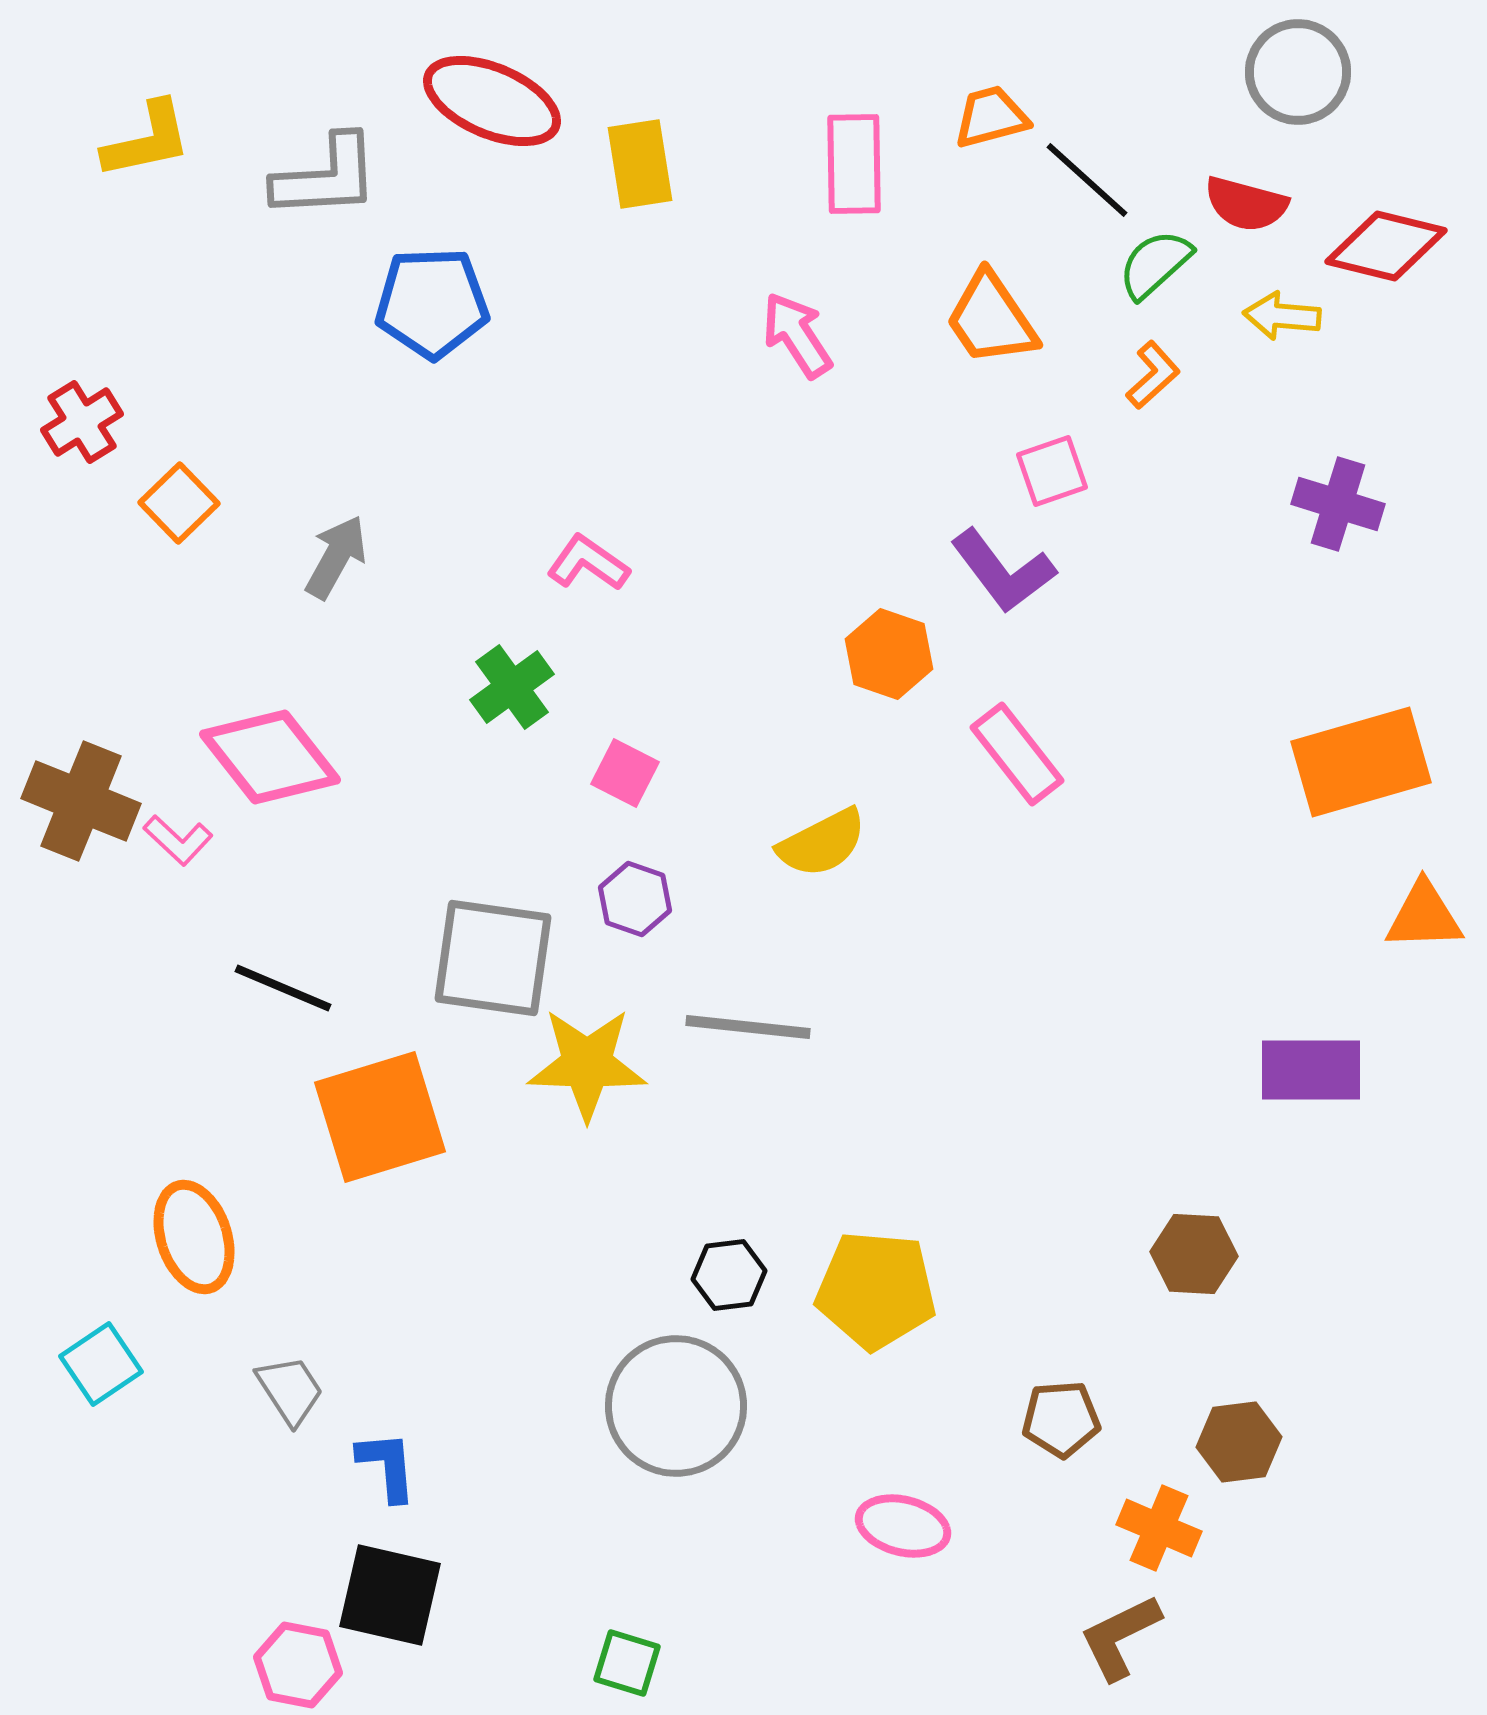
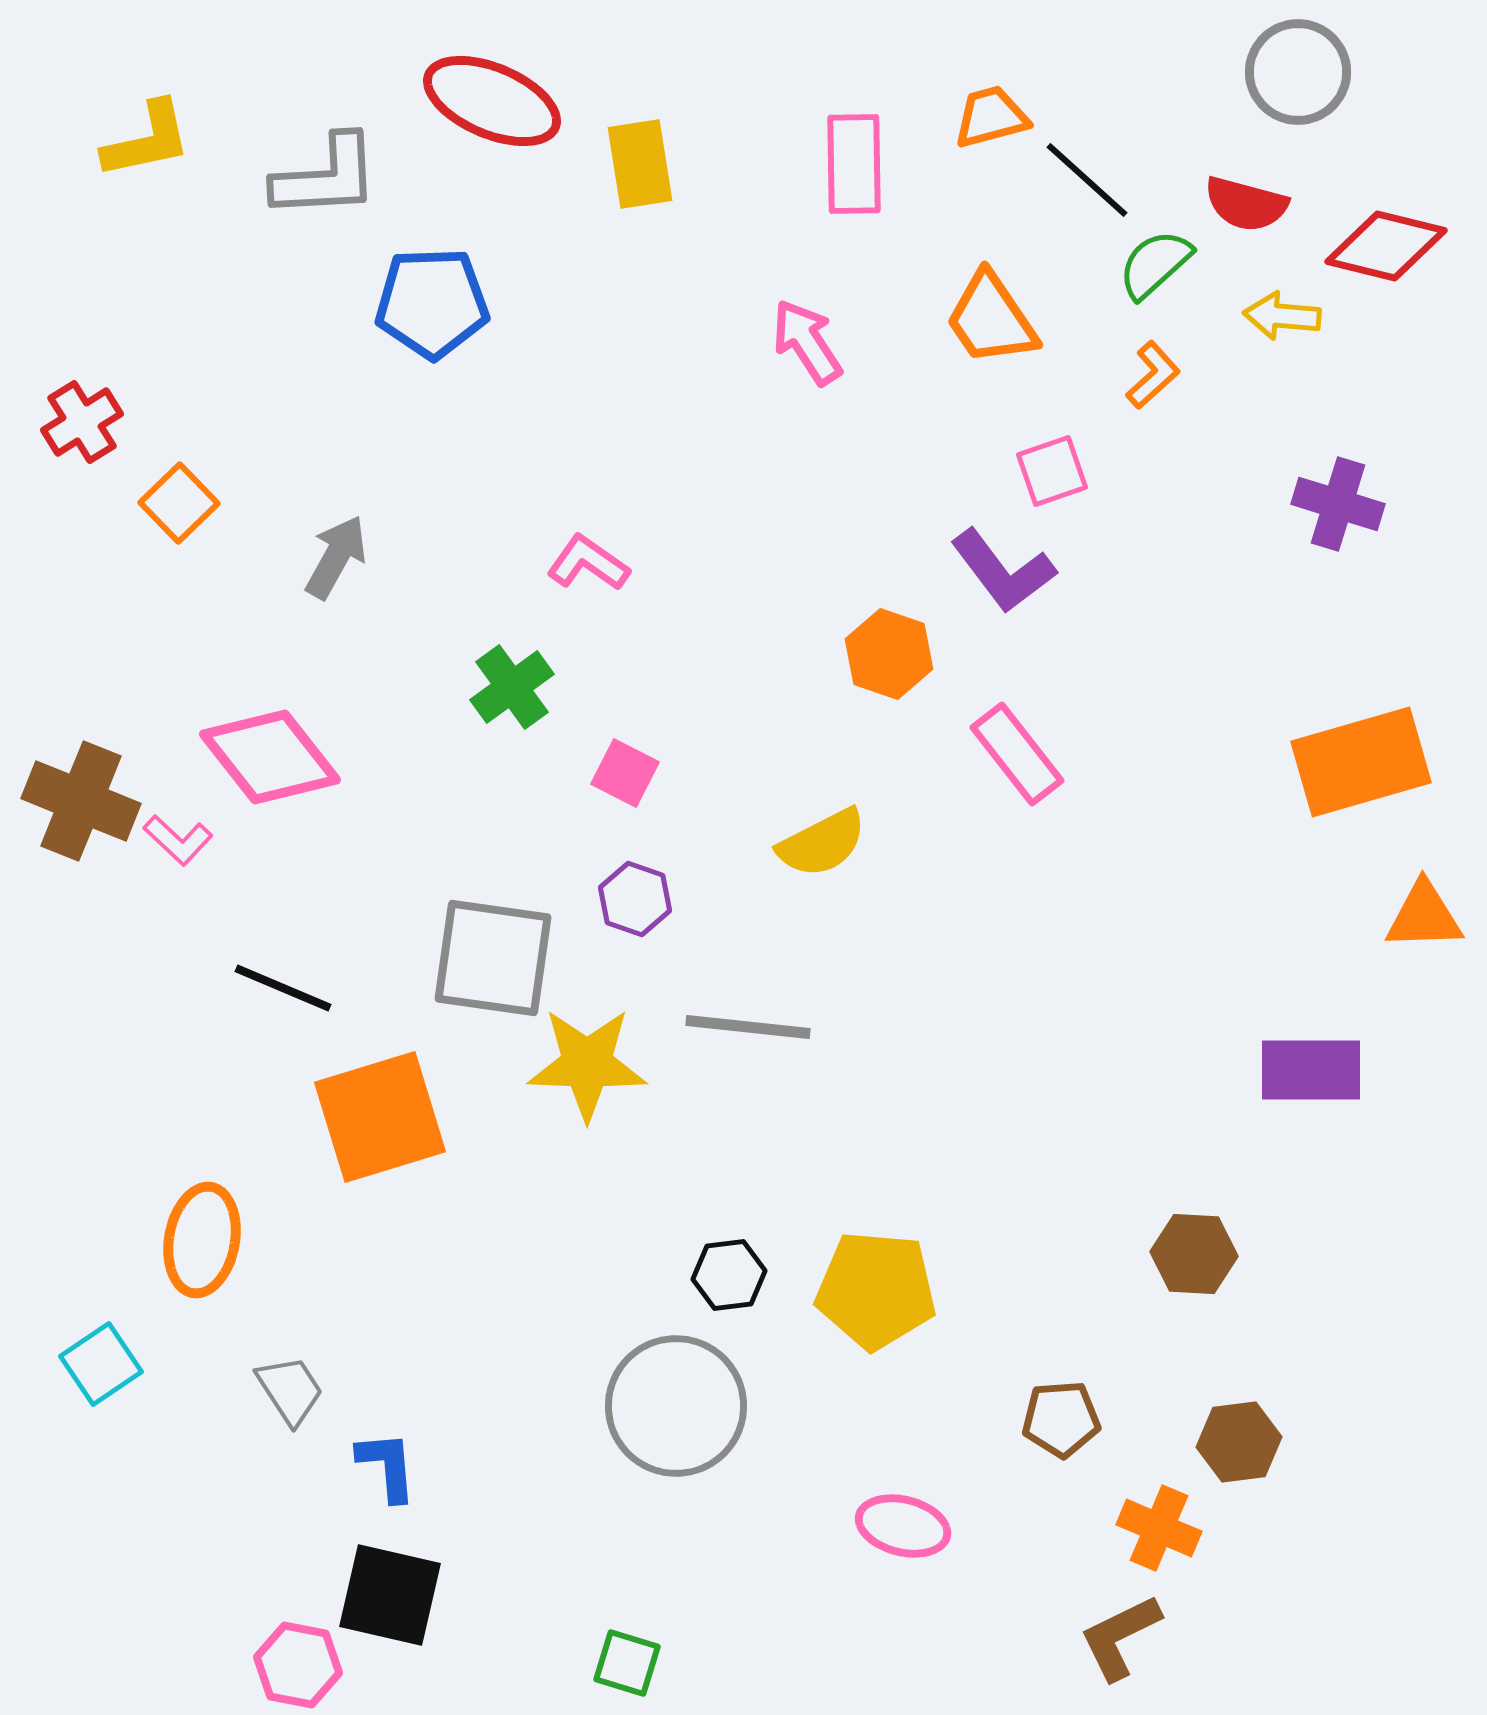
pink arrow at (797, 335): moved 10 px right, 7 px down
orange ellipse at (194, 1237): moved 8 px right, 3 px down; rotated 28 degrees clockwise
